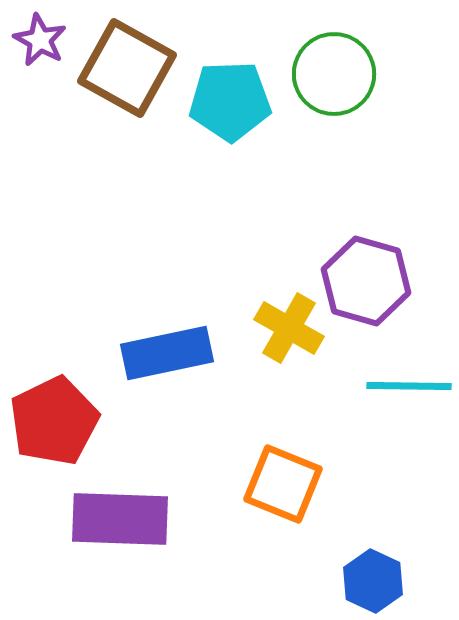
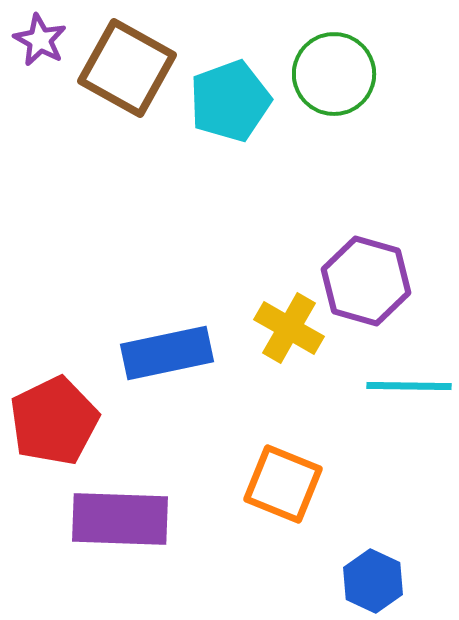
cyan pentagon: rotated 18 degrees counterclockwise
